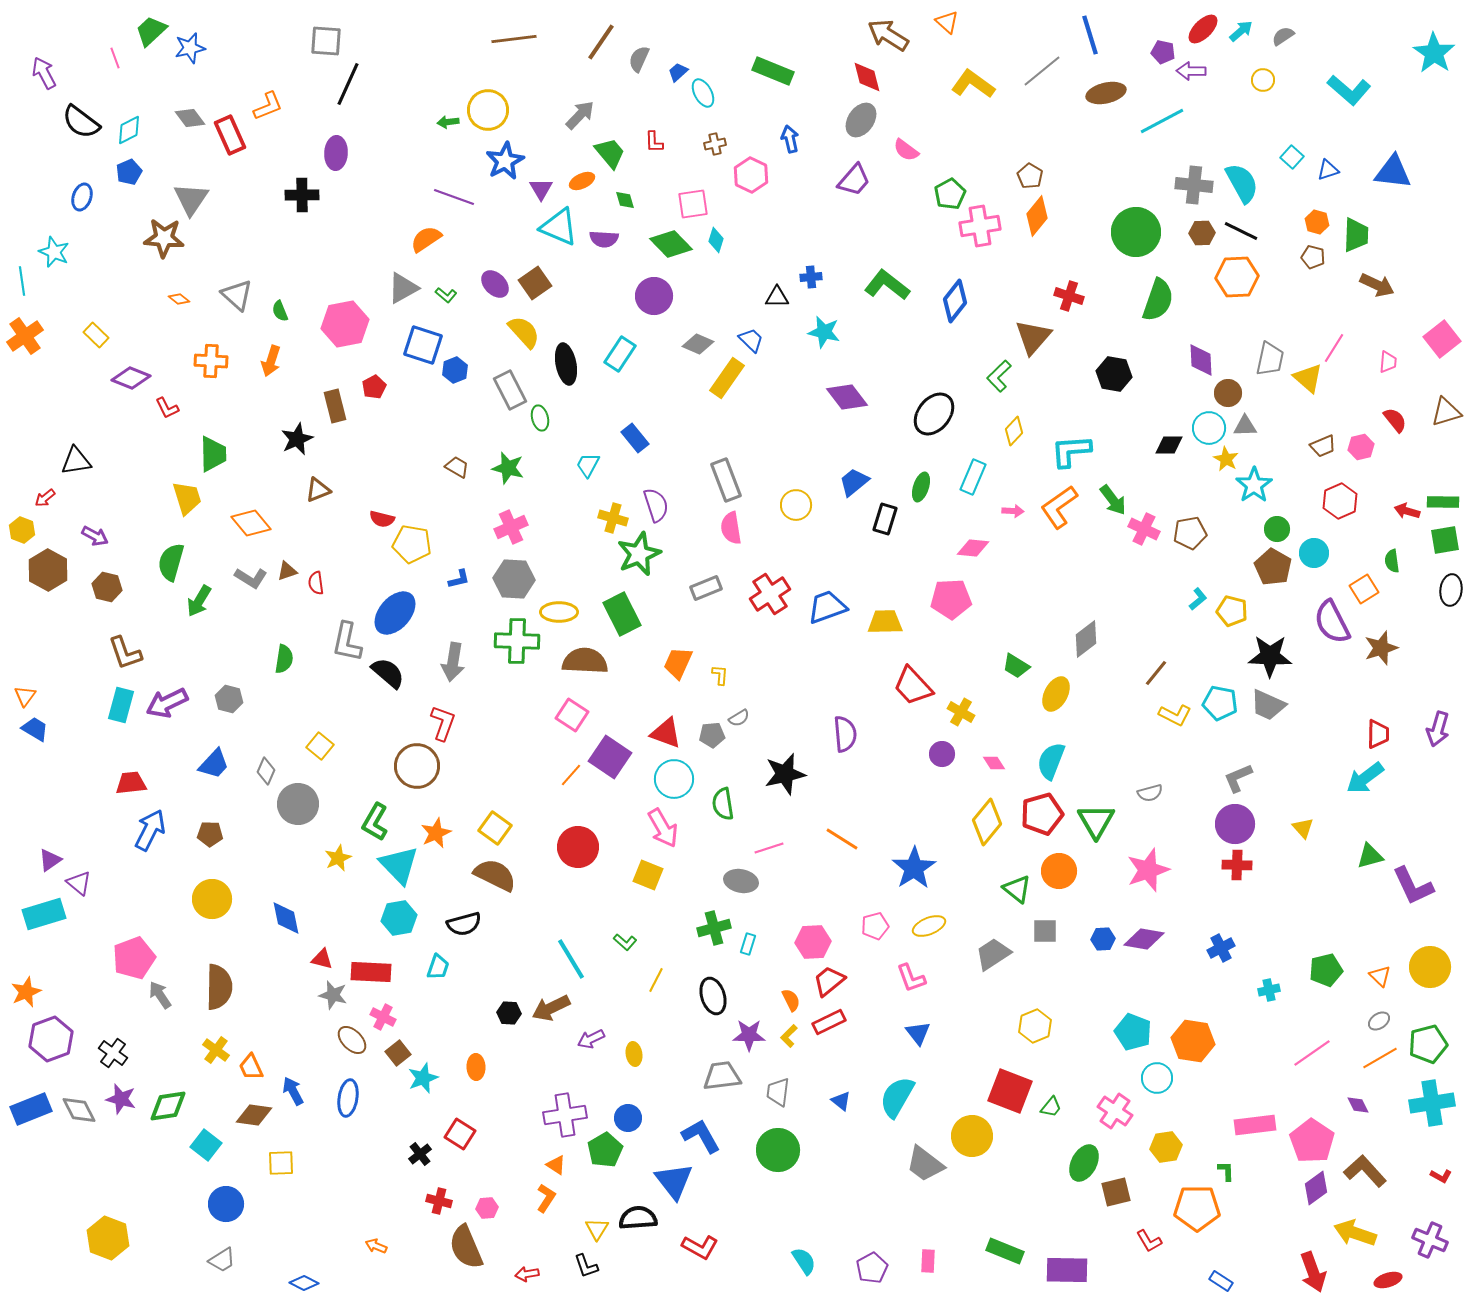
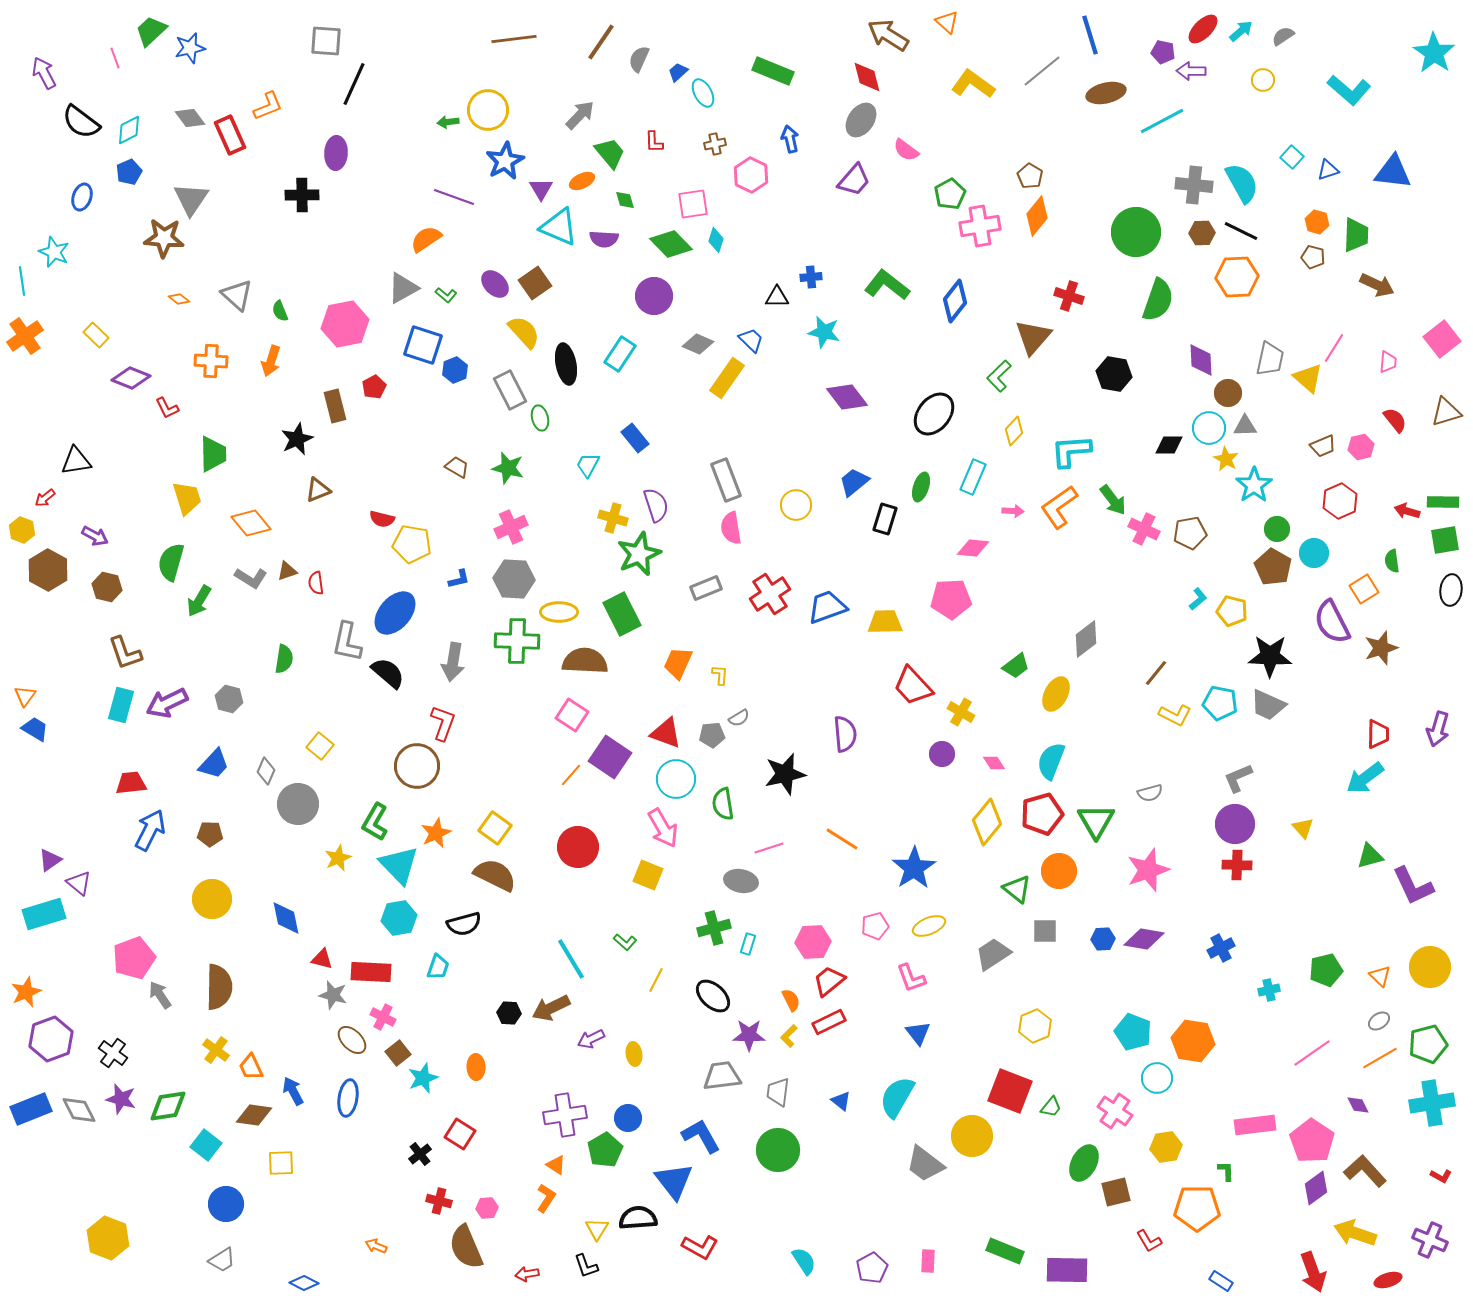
black line at (348, 84): moved 6 px right
green trapezoid at (1016, 666): rotated 68 degrees counterclockwise
cyan circle at (674, 779): moved 2 px right
black ellipse at (713, 996): rotated 30 degrees counterclockwise
